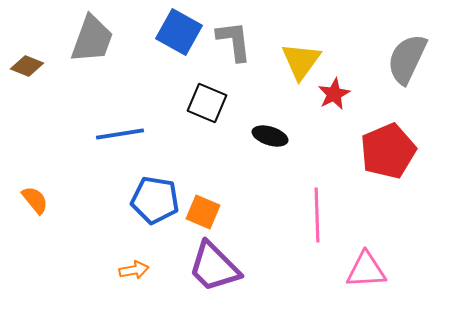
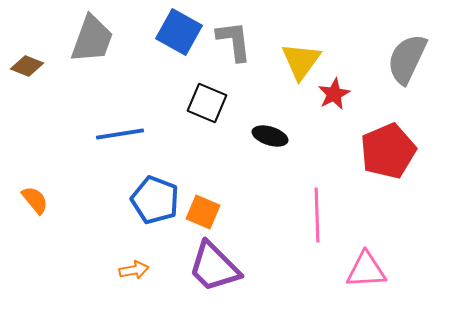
blue pentagon: rotated 12 degrees clockwise
